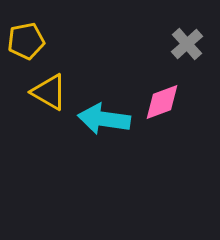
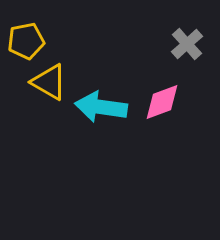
yellow triangle: moved 10 px up
cyan arrow: moved 3 px left, 12 px up
